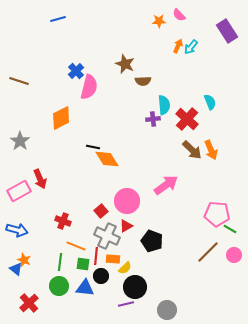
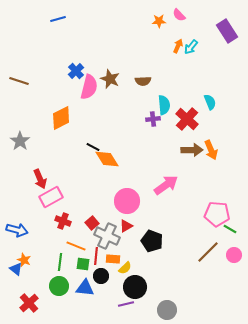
brown star at (125, 64): moved 15 px left, 15 px down
black line at (93, 147): rotated 16 degrees clockwise
brown arrow at (192, 150): rotated 45 degrees counterclockwise
pink rectangle at (19, 191): moved 32 px right, 6 px down
red square at (101, 211): moved 9 px left, 12 px down
